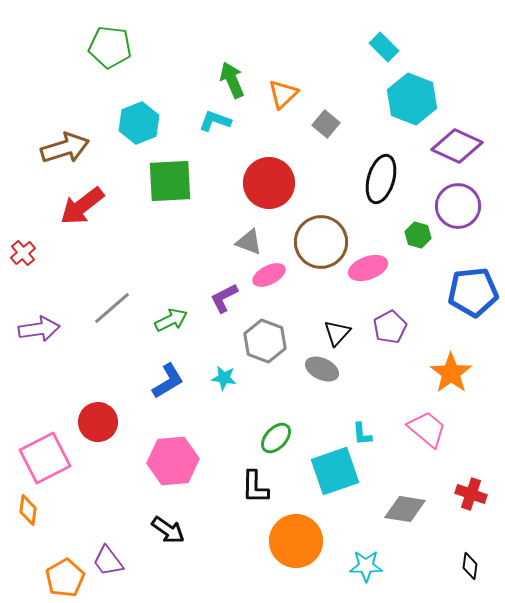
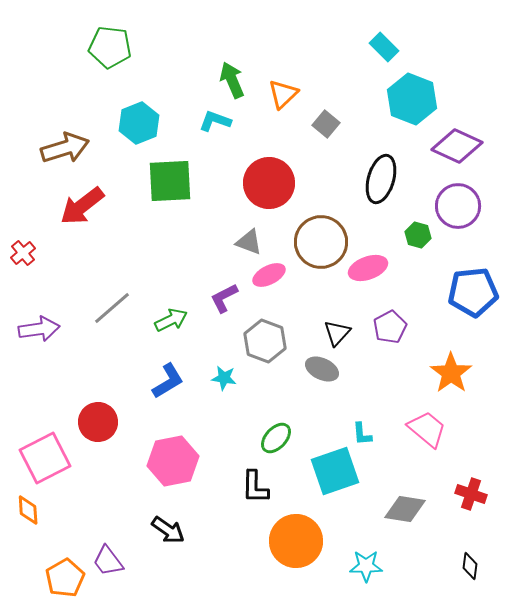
pink hexagon at (173, 461): rotated 6 degrees counterclockwise
orange diamond at (28, 510): rotated 12 degrees counterclockwise
